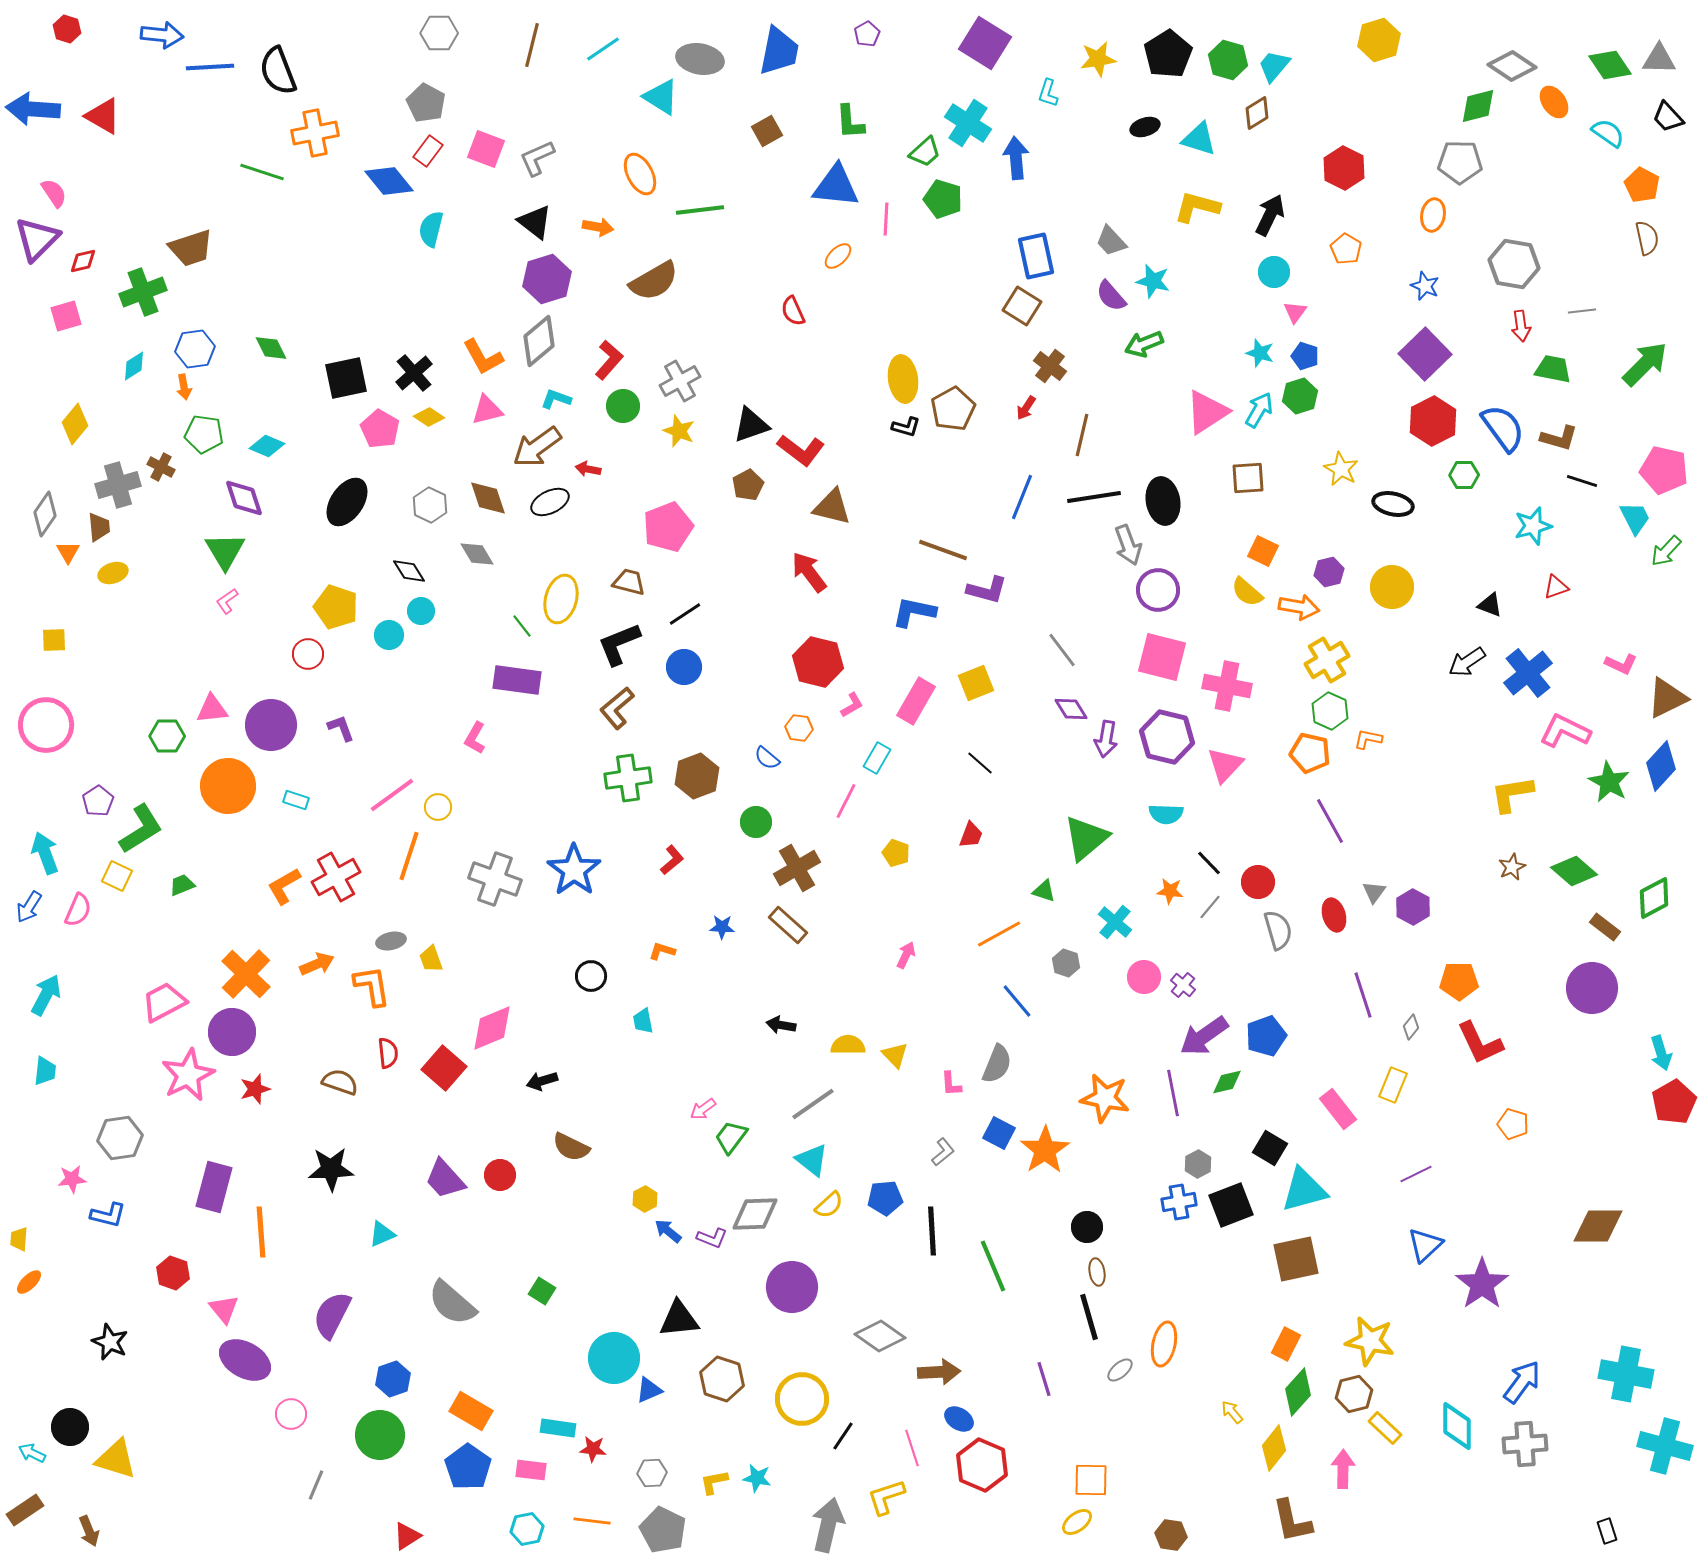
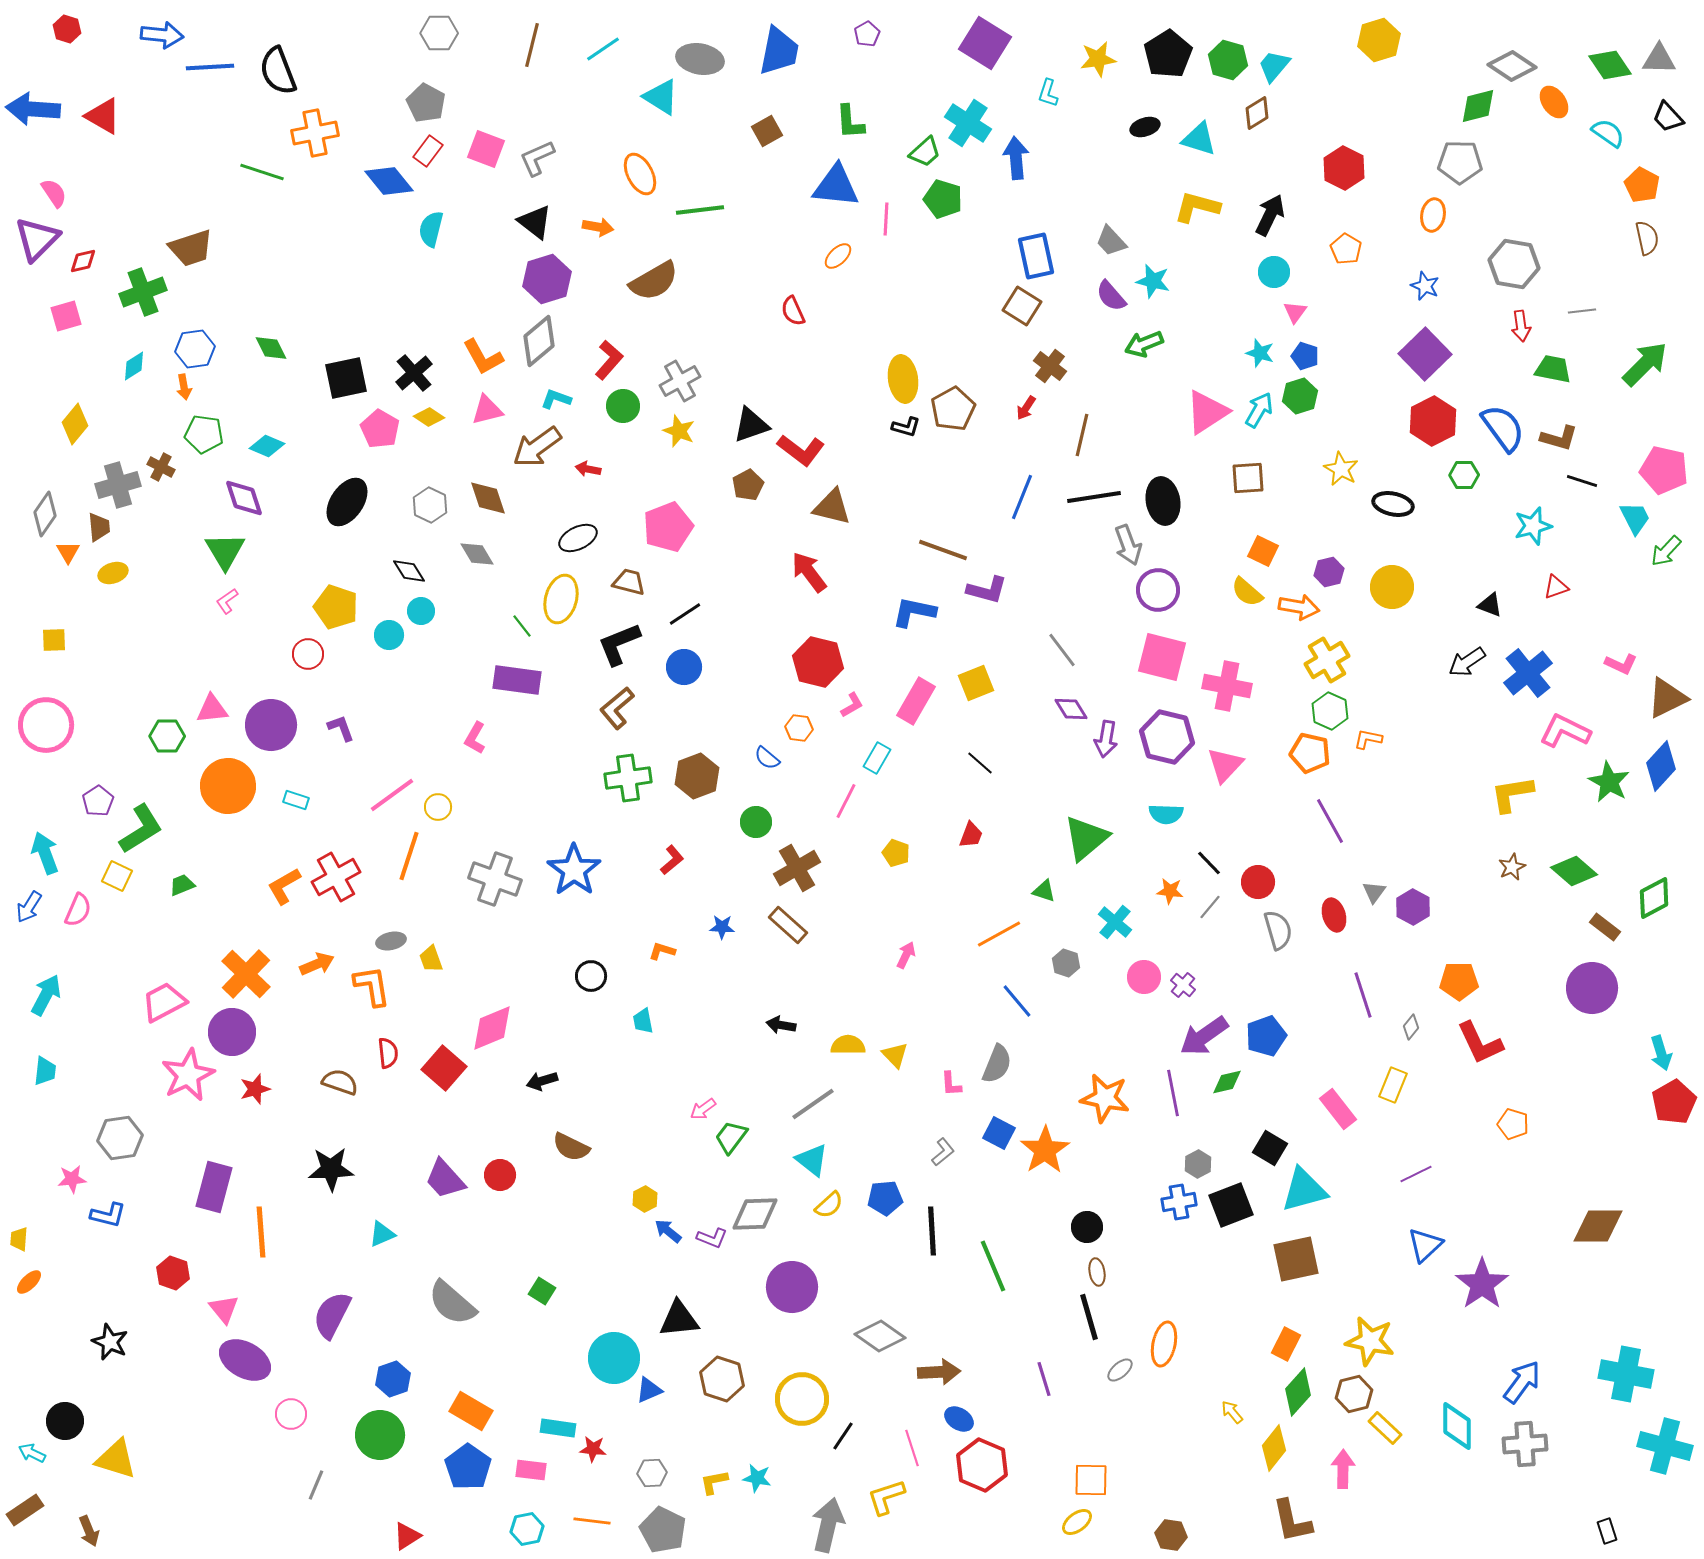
black ellipse at (550, 502): moved 28 px right, 36 px down
black circle at (70, 1427): moved 5 px left, 6 px up
